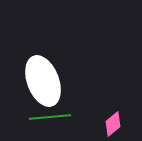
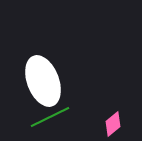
green line: rotated 21 degrees counterclockwise
